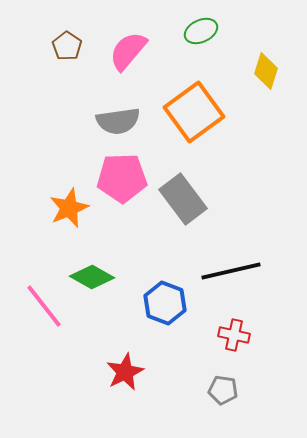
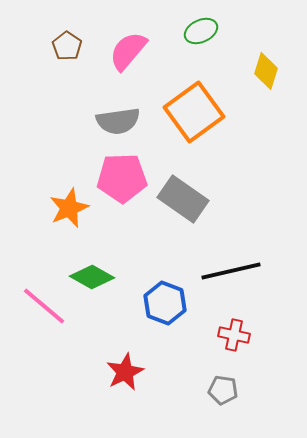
gray rectangle: rotated 18 degrees counterclockwise
pink line: rotated 12 degrees counterclockwise
